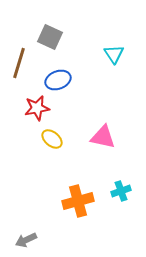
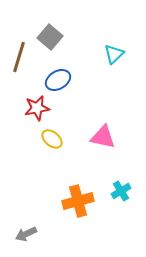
gray square: rotated 15 degrees clockwise
cyan triangle: rotated 20 degrees clockwise
brown line: moved 6 px up
blue ellipse: rotated 10 degrees counterclockwise
cyan cross: rotated 12 degrees counterclockwise
gray arrow: moved 6 px up
